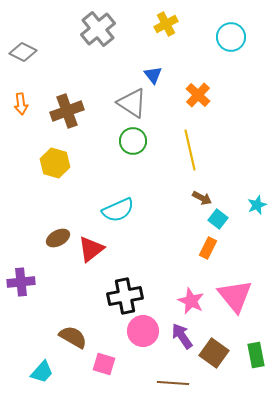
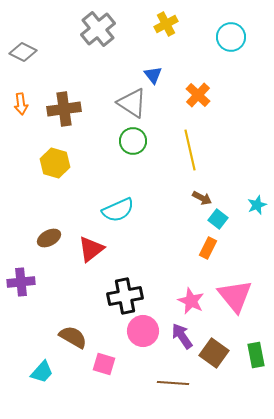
brown cross: moved 3 px left, 2 px up; rotated 12 degrees clockwise
brown ellipse: moved 9 px left
